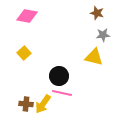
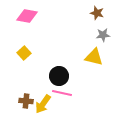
brown cross: moved 3 px up
